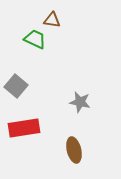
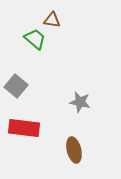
green trapezoid: rotated 15 degrees clockwise
red rectangle: rotated 16 degrees clockwise
